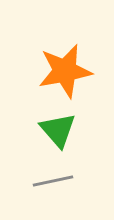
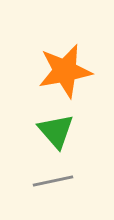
green triangle: moved 2 px left, 1 px down
